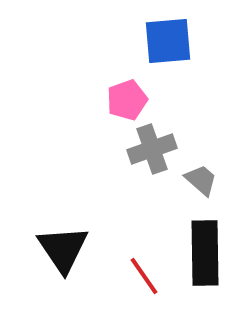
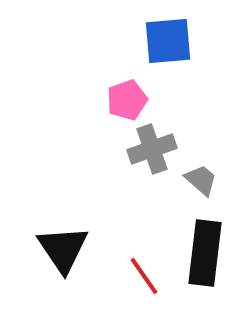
black rectangle: rotated 8 degrees clockwise
